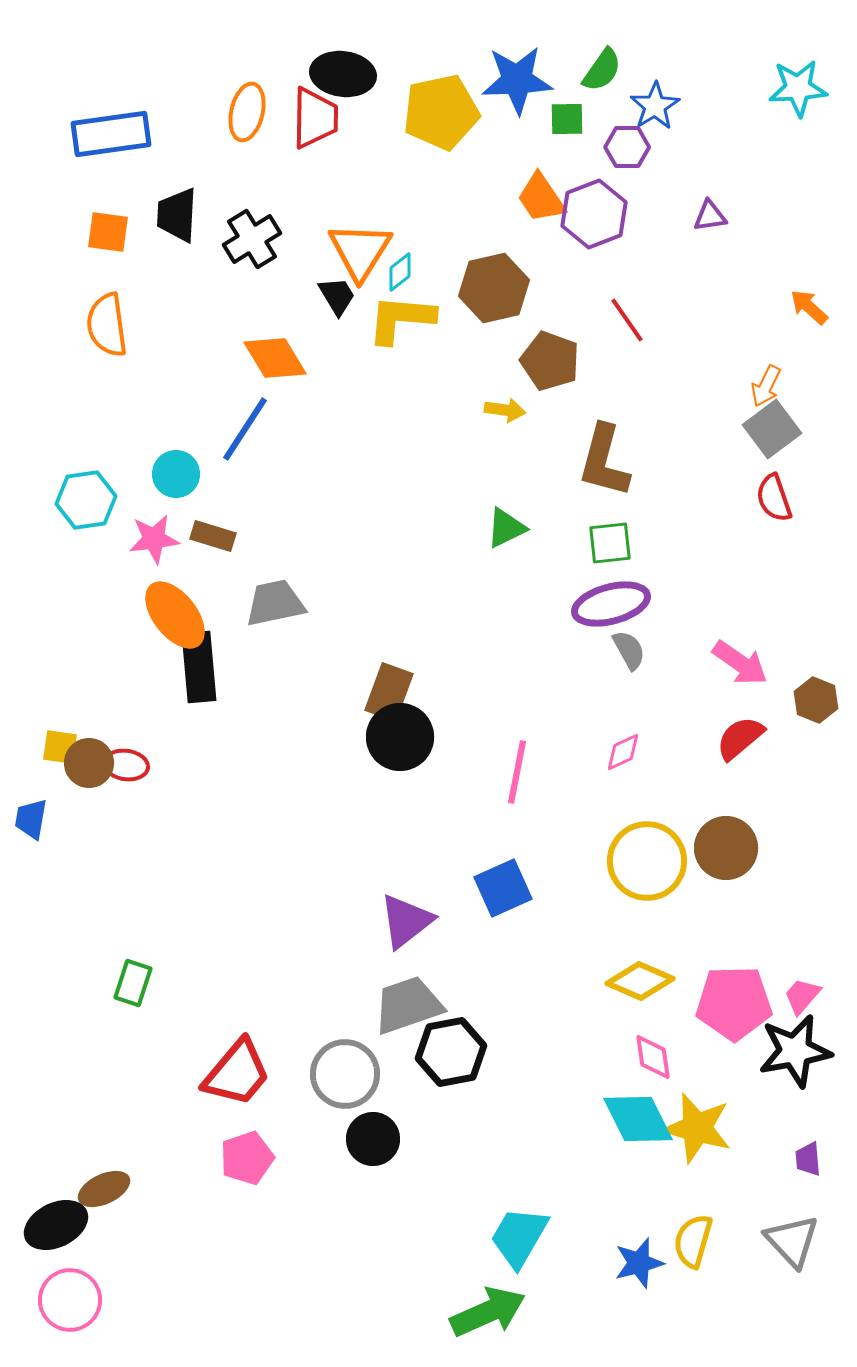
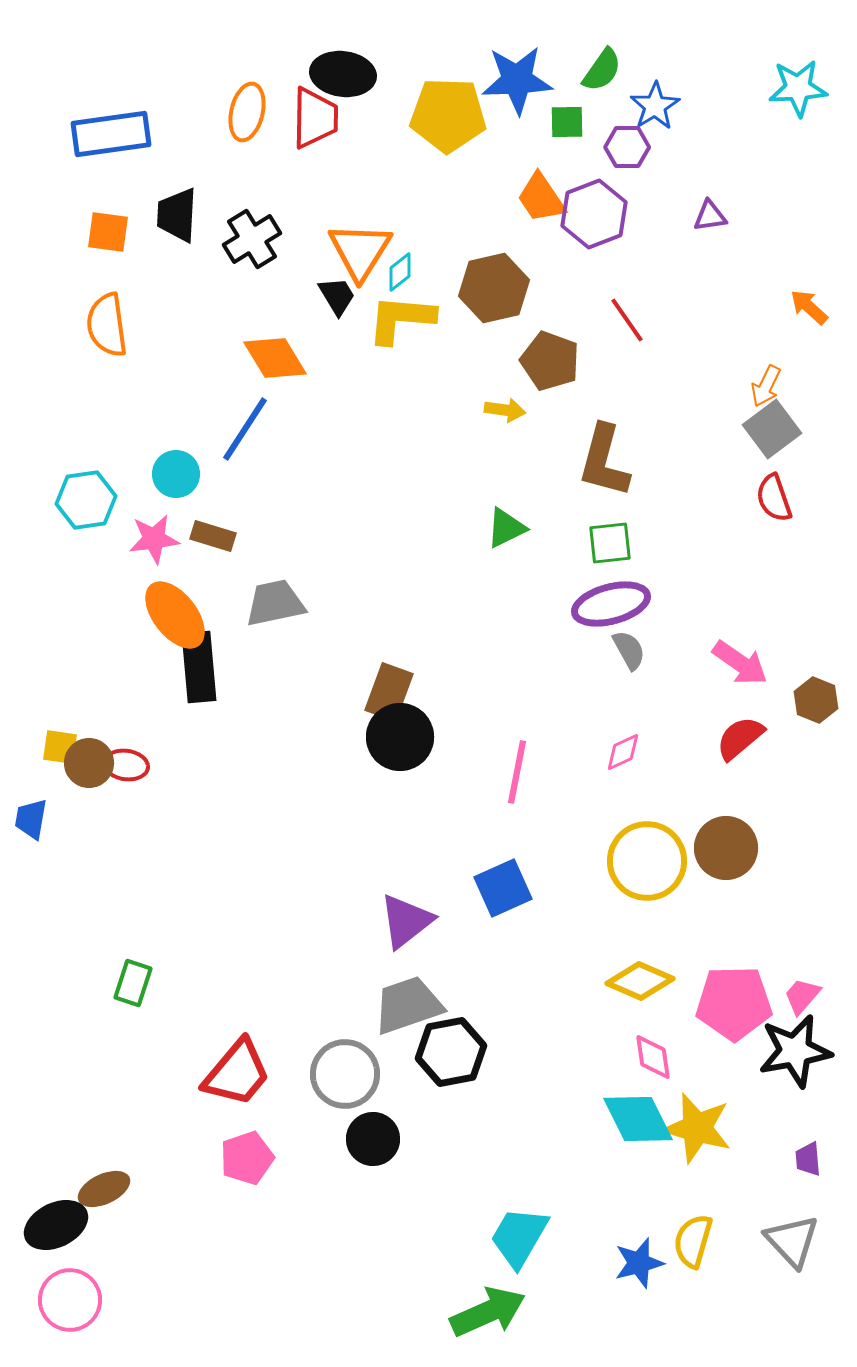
yellow pentagon at (441, 112): moved 7 px right, 3 px down; rotated 14 degrees clockwise
green square at (567, 119): moved 3 px down
